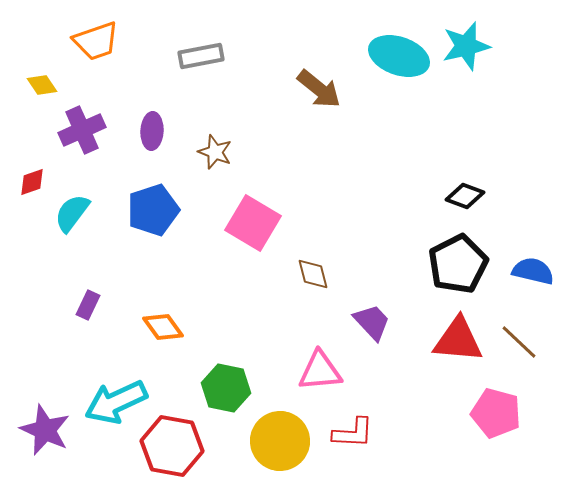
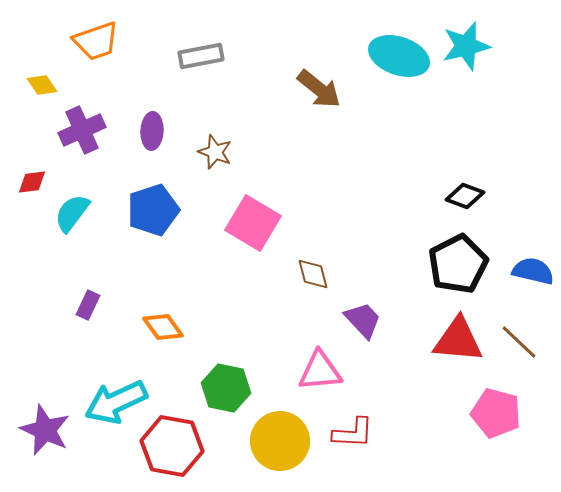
red diamond: rotated 12 degrees clockwise
purple trapezoid: moved 9 px left, 2 px up
